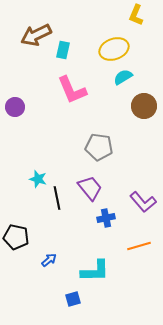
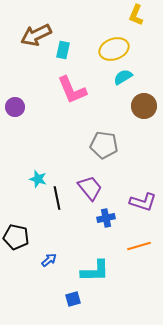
gray pentagon: moved 5 px right, 2 px up
purple L-shape: rotated 32 degrees counterclockwise
